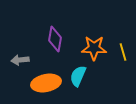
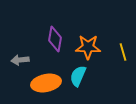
orange star: moved 6 px left, 1 px up
